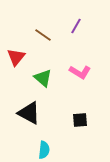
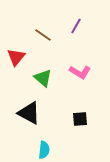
black square: moved 1 px up
